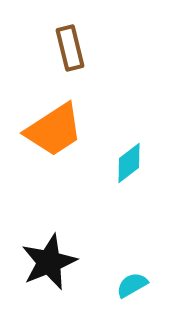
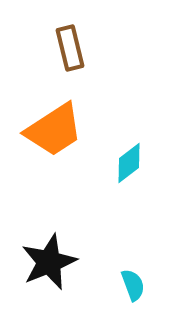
cyan semicircle: moved 1 px right; rotated 100 degrees clockwise
